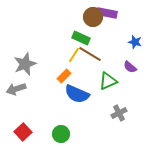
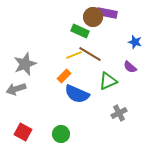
green rectangle: moved 1 px left, 7 px up
yellow line: rotated 35 degrees clockwise
red square: rotated 18 degrees counterclockwise
